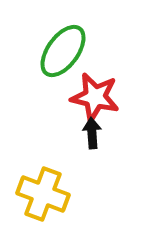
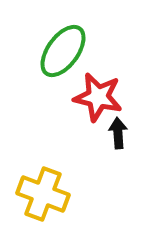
red star: moved 3 px right
black arrow: moved 26 px right
